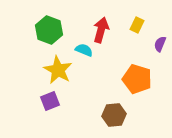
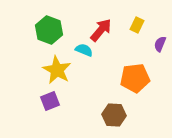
red arrow: rotated 25 degrees clockwise
yellow star: moved 1 px left
orange pentagon: moved 2 px left, 1 px up; rotated 24 degrees counterclockwise
brown hexagon: rotated 10 degrees clockwise
